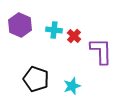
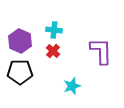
purple hexagon: moved 16 px down
red cross: moved 21 px left, 15 px down
black pentagon: moved 16 px left, 7 px up; rotated 20 degrees counterclockwise
